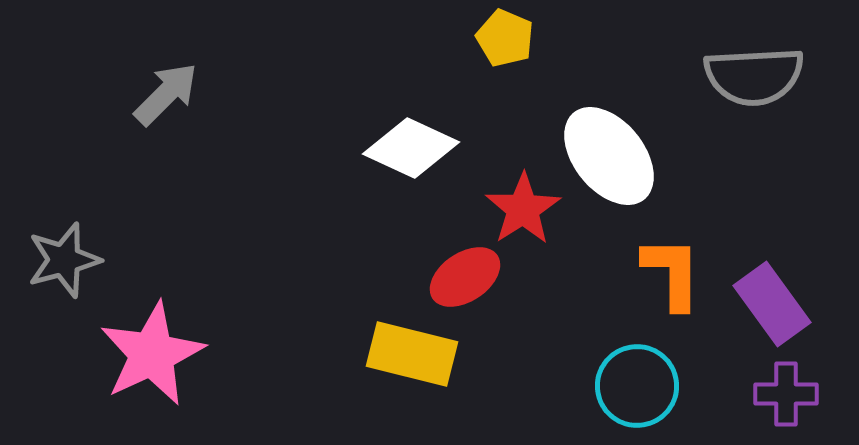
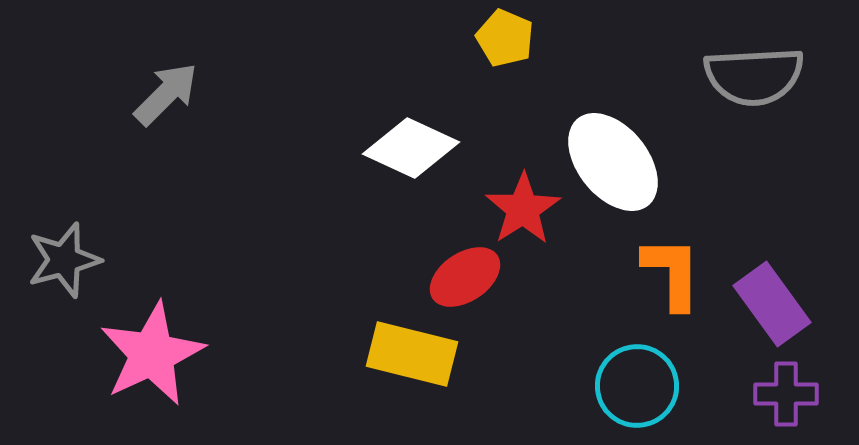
white ellipse: moved 4 px right, 6 px down
